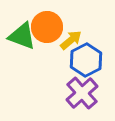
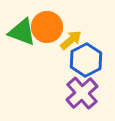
green triangle: moved 4 px up
